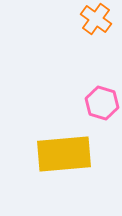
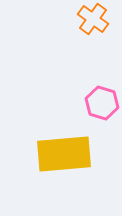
orange cross: moved 3 px left
